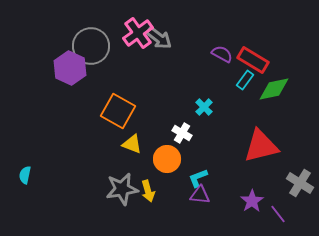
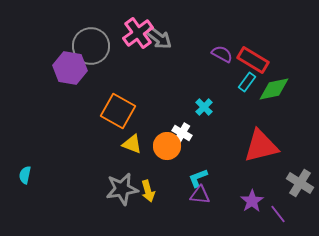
purple hexagon: rotated 16 degrees counterclockwise
cyan rectangle: moved 2 px right, 2 px down
orange circle: moved 13 px up
